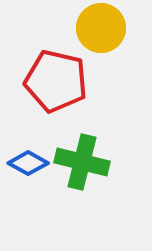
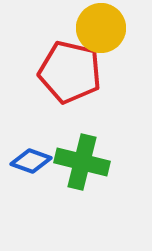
red pentagon: moved 14 px right, 9 px up
blue diamond: moved 3 px right, 2 px up; rotated 9 degrees counterclockwise
